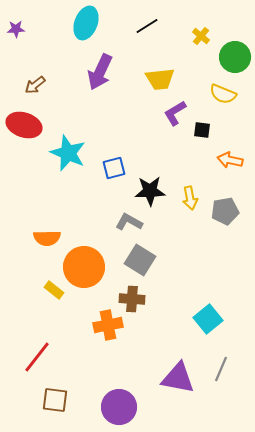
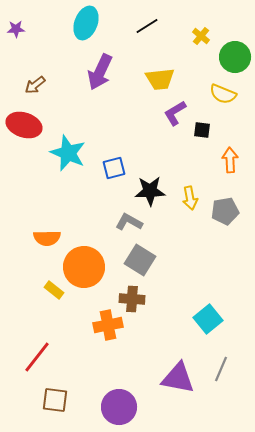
orange arrow: rotated 75 degrees clockwise
